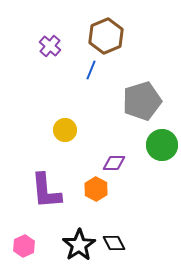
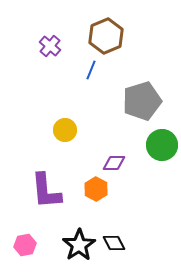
pink hexagon: moved 1 px right, 1 px up; rotated 15 degrees clockwise
